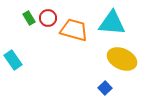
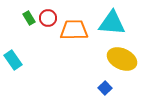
orange trapezoid: rotated 16 degrees counterclockwise
